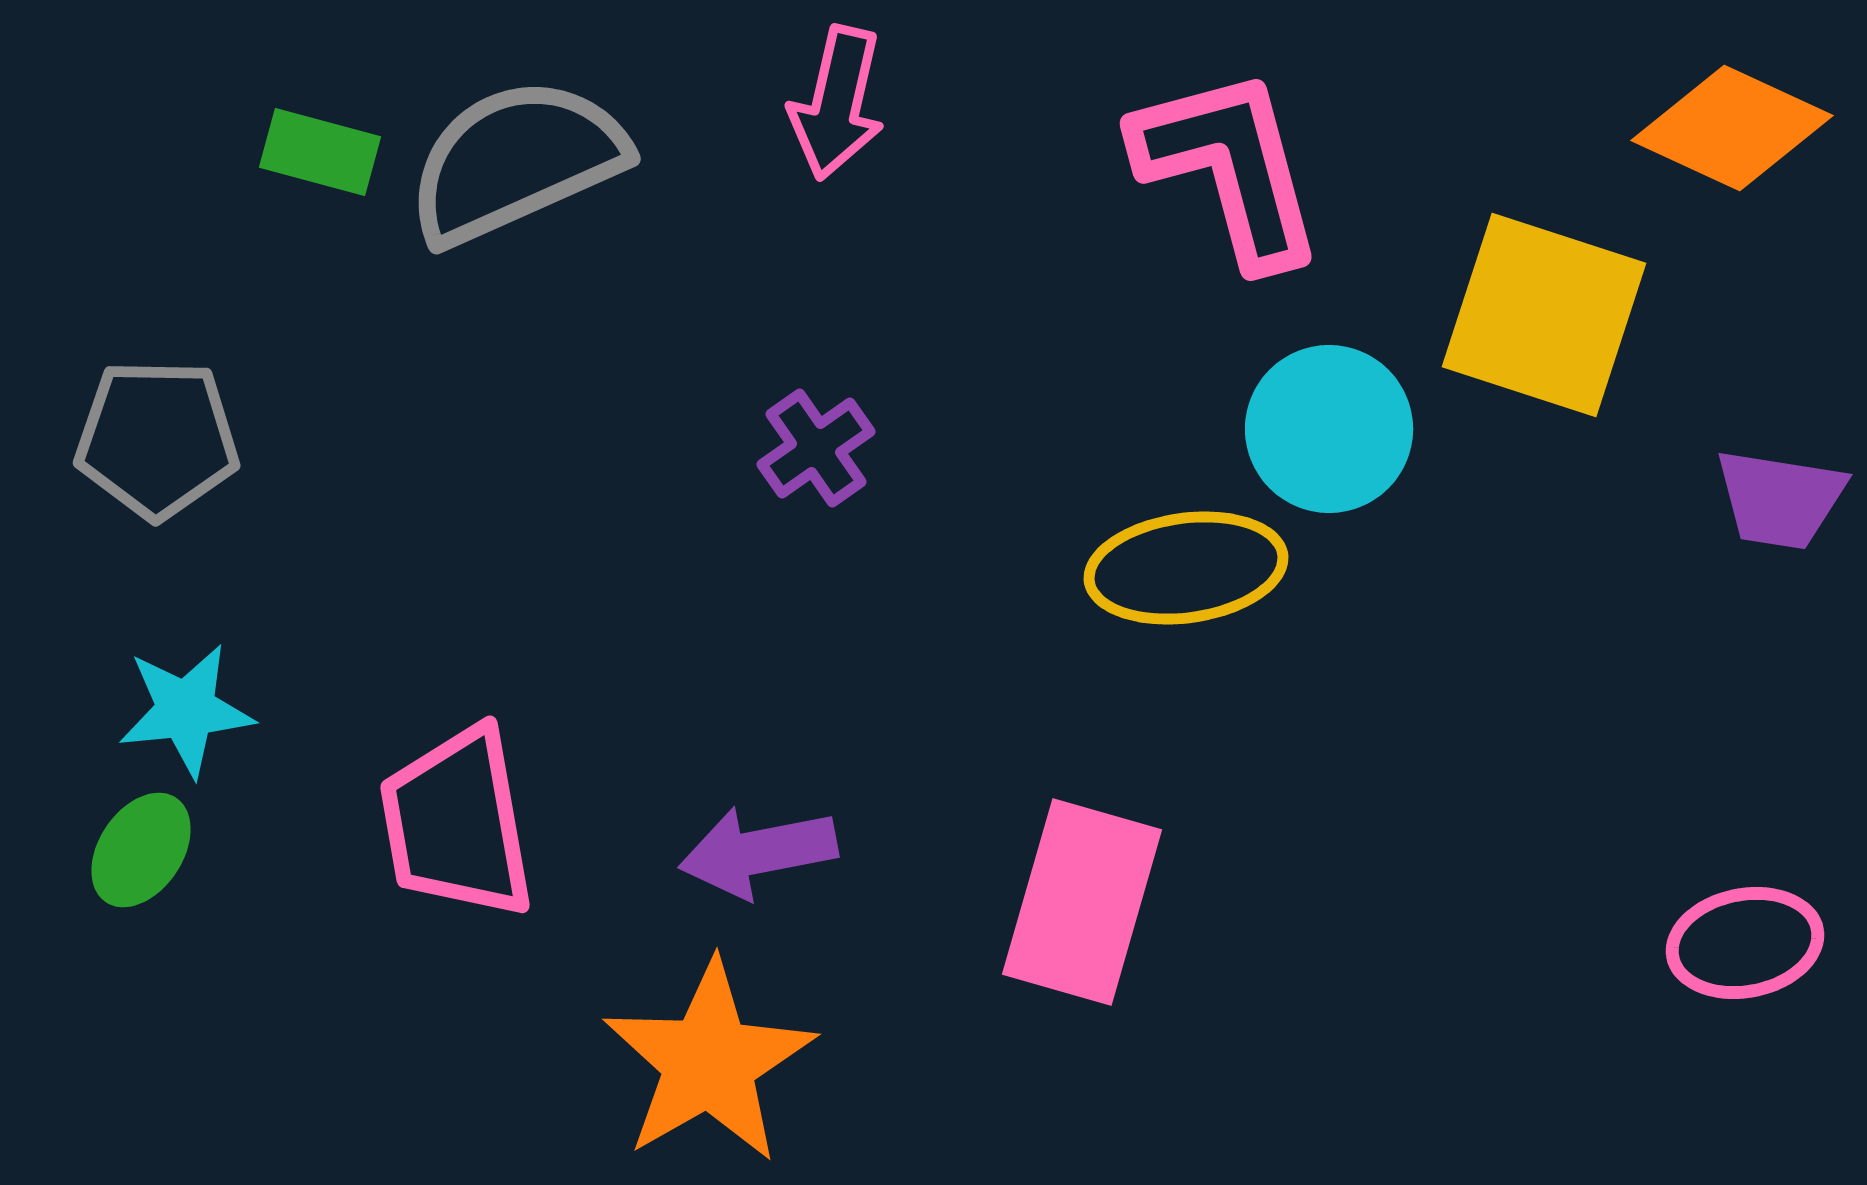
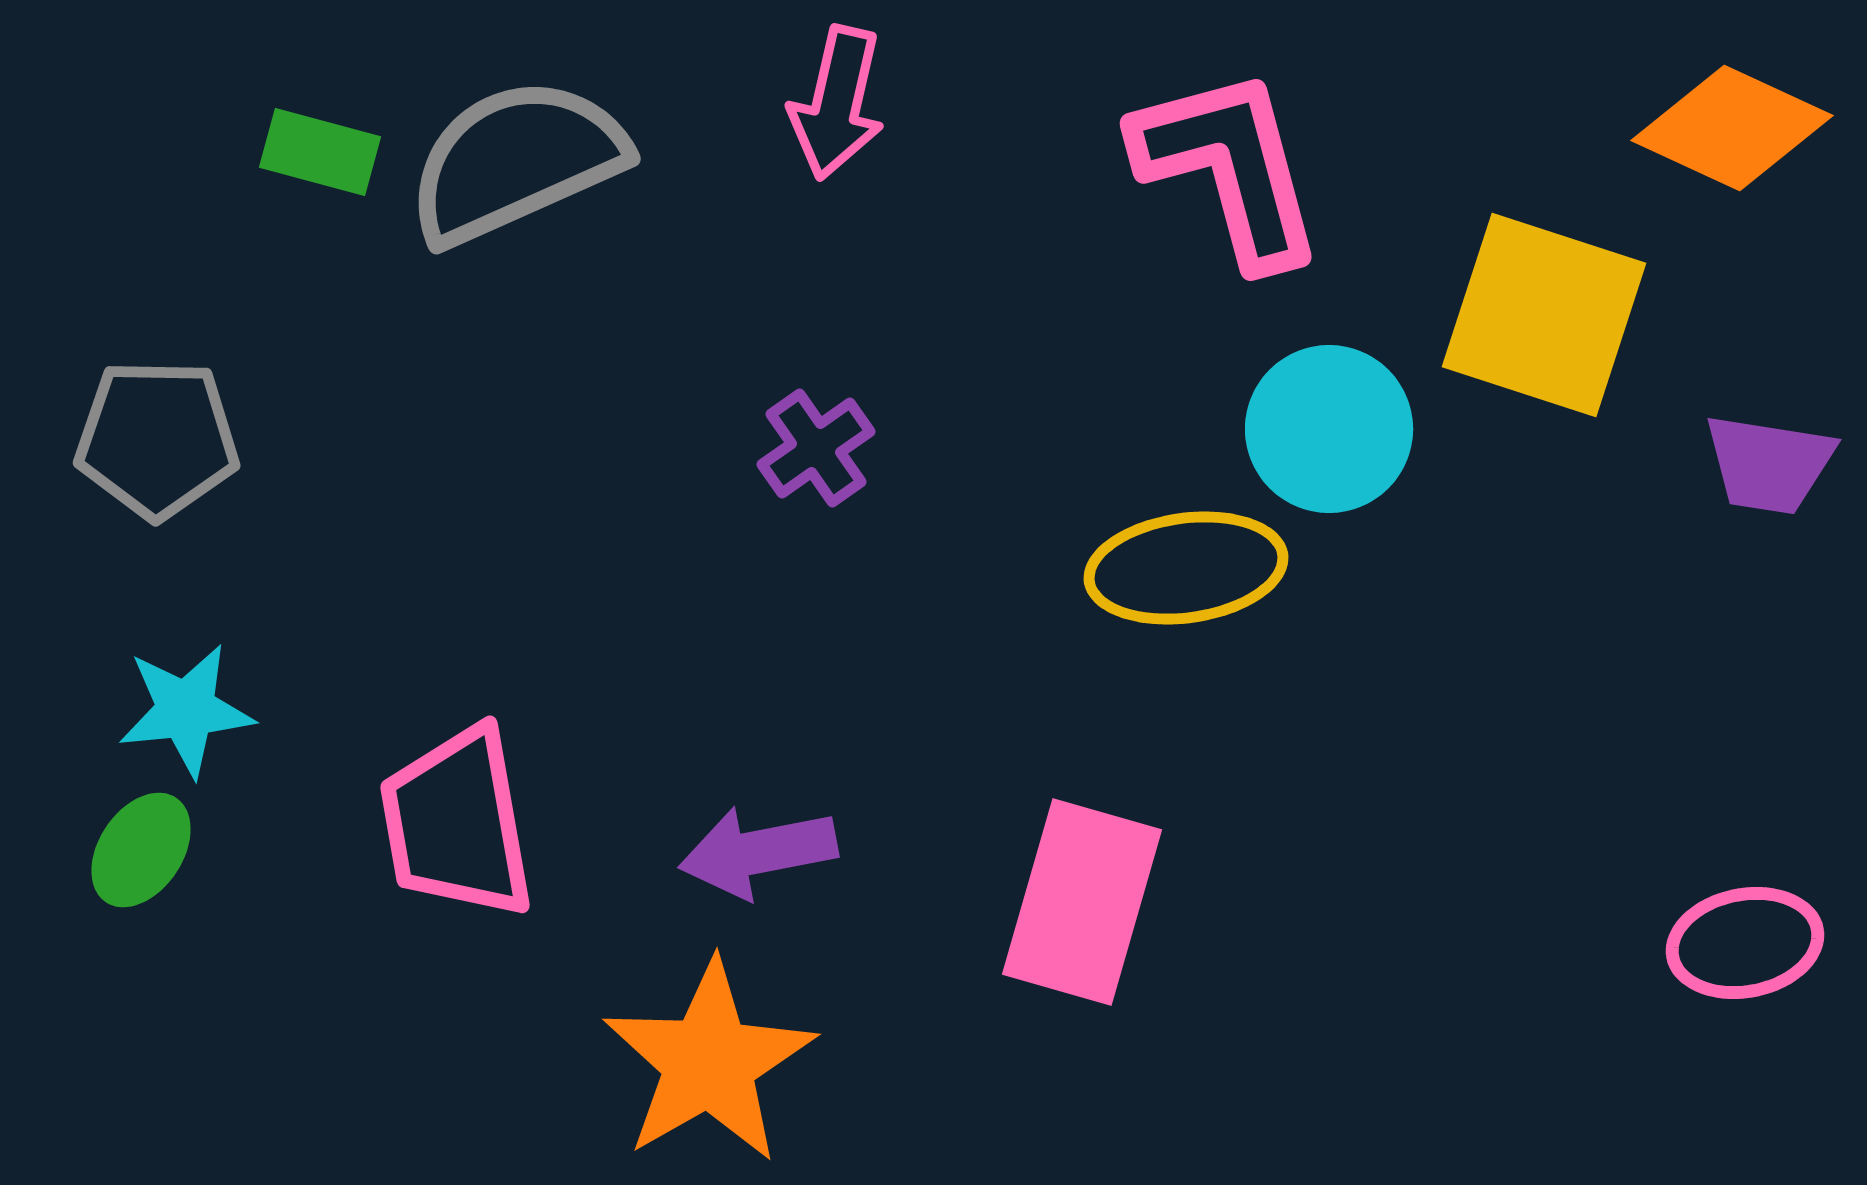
purple trapezoid: moved 11 px left, 35 px up
